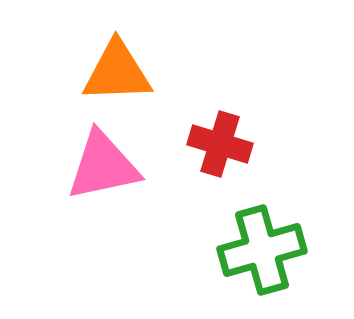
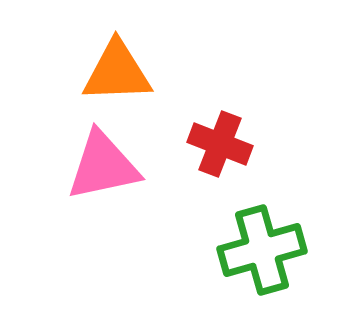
red cross: rotated 4 degrees clockwise
